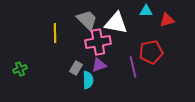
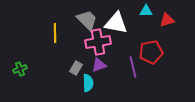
cyan semicircle: moved 3 px down
